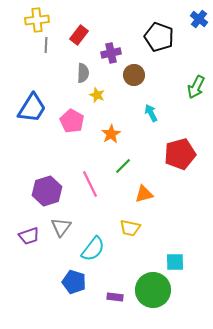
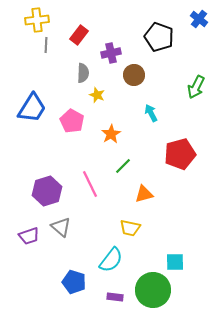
gray triangle: rotated 25 degrees counterclockwise
cyan semicircle: moved 18 px right, 11 px down
